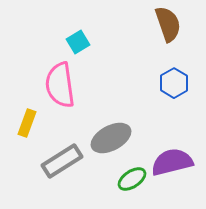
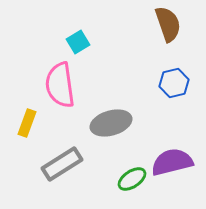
blue hexagon: rotated 16 degrees clockwise
gray ellipse: moved 15 px up; rotated 12 degrees clockwise
gray rectangle: moved 3 px down
